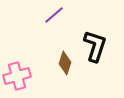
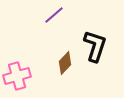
brown diamond: rotated 25 degrees clockwise
